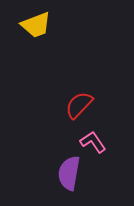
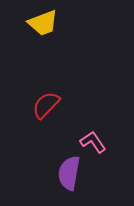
yellow trapezoid: moved 7 px right, 2 px up
red semicircle: moved 33 px left
